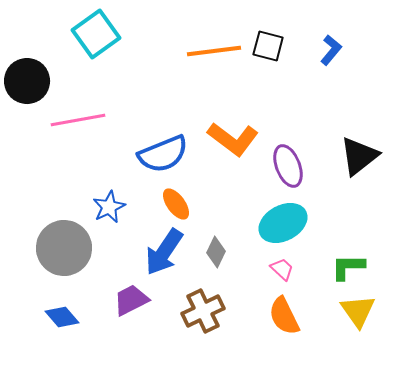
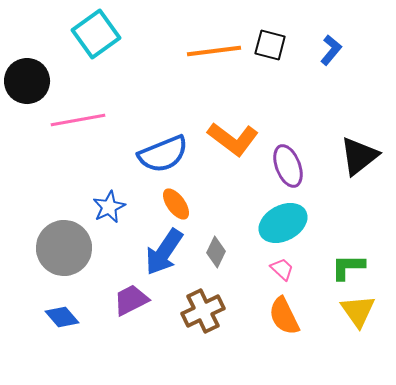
black square: moved 2 px right, 1 px up
